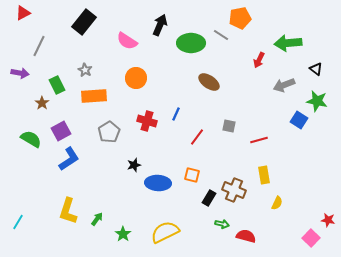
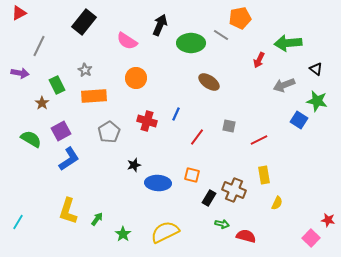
red triangle at (23, 13): moved 4 px left
red line at (259, 140): rotated 12 degrees counterclockwise
